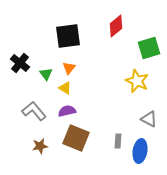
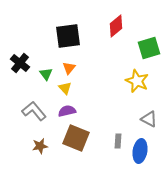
yellow triangle: rotated 16 degrees clockwise
